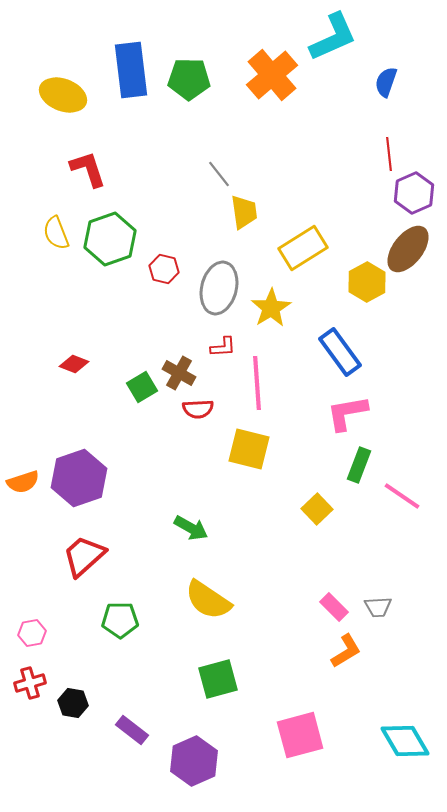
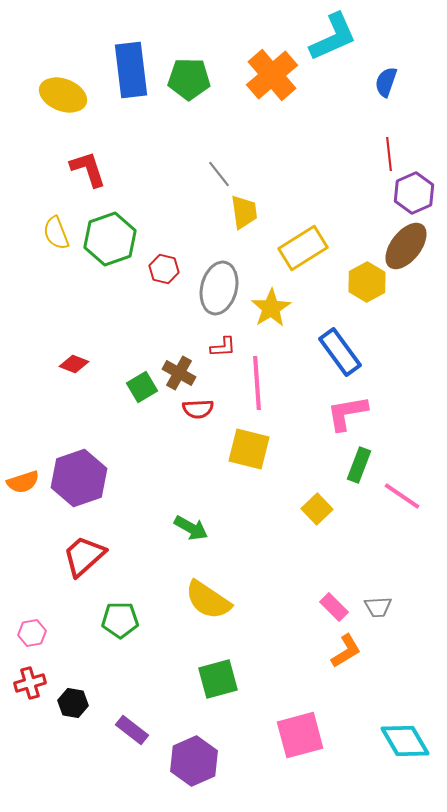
brown ellipse at (408, 249): moved 2 px left, 3 px up
